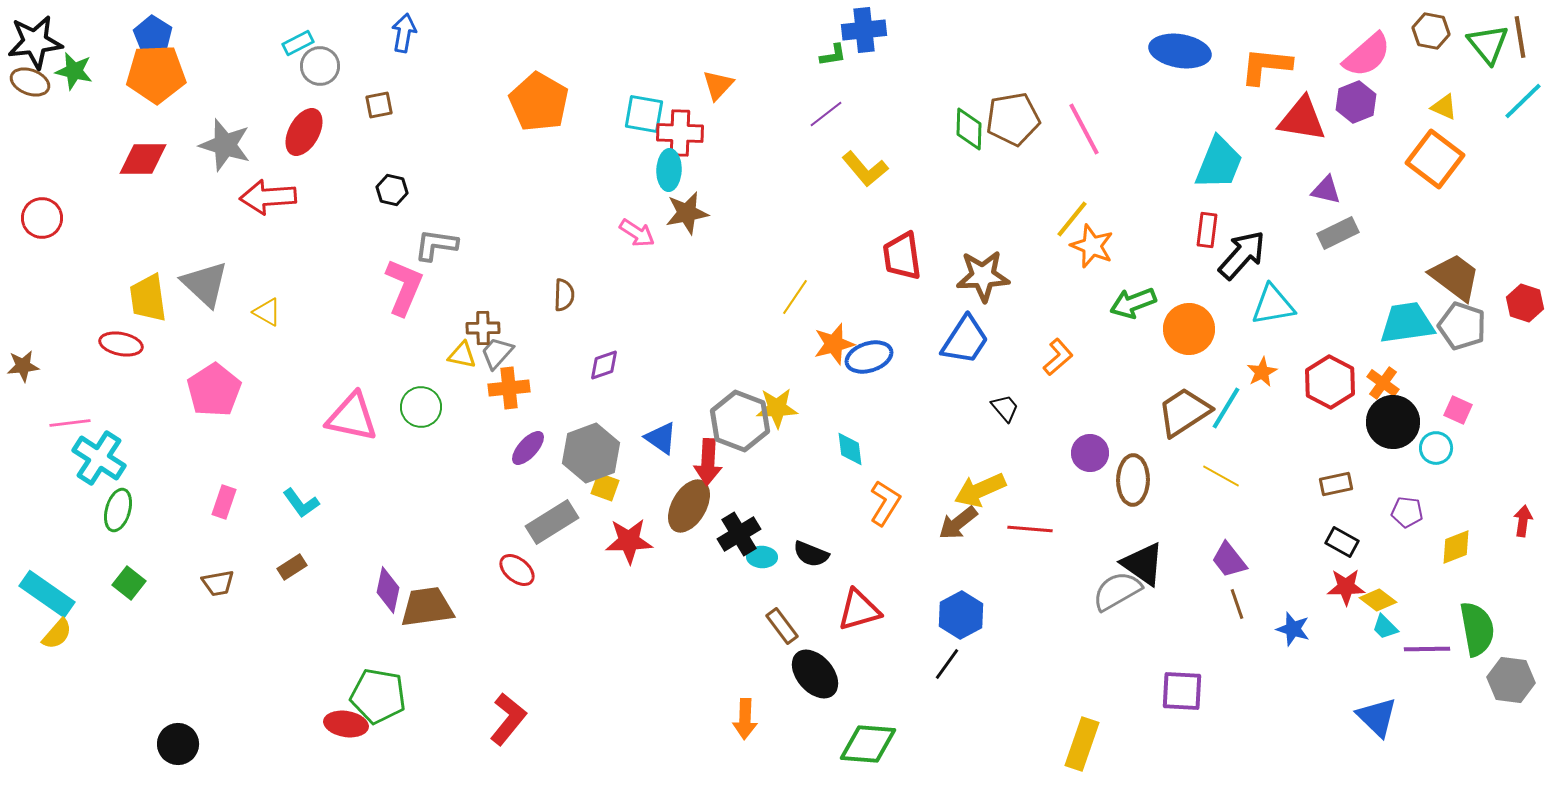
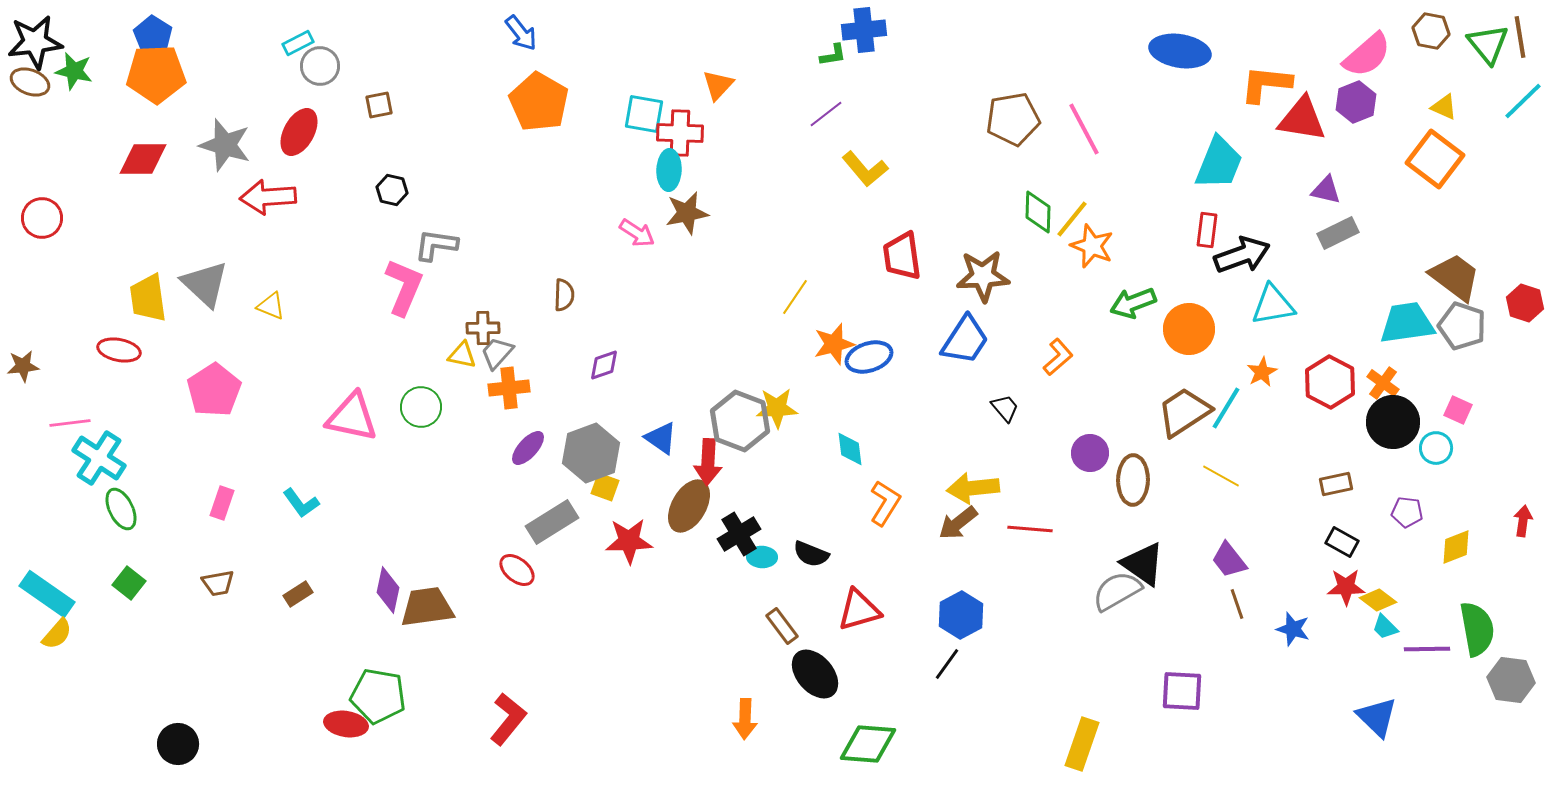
blue arrow at (404, 33): moved 117 px right; rotated 132 degrees clockwise
orange L-shape at (1266, 66): moved 18 px down
green diamond at (969, 129): moved 69 px right, 83 px down
red ellipse at (304, 132): moved 5 px left
black arrow at (1242, 255): rotated 28 degrees clockwise
yellow triangle at (267, 312): moved 4 px right, 6 px up; rotated 8 degrees counterclockwise
red ellipse at (121, 344): moved 2 px left, 6 px down
yellow arrow at (980, 490): moved 7 px left, 2 px up; rotated 18 degrees clockwise
pink rectangle at (224, 502): moved 2 px left, 1 px down
green ellipse at (118, 510): moved 3 px right, 1 px up; rotated 42 degrees counterclockwise
brown rectangle at (292, 567): moved 6 px right, 27 px down
